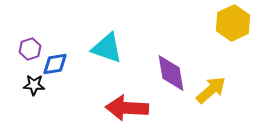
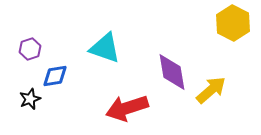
yellow hexagon: rotated 8 degrees counterclockwise
cyan triangle: moved 2 px left
blue diamond: moved 12 px down
purple diamond: moved 1 px right, 1 px up
black star: moved 4 px left, 14 px down; rotated 25 degrees counterclockwise
red arrow: rotated 21 degrees counterclockwise
